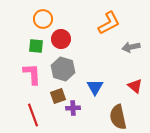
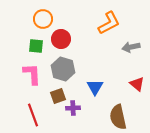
red triangle: moved 2 px right, 2 px up
